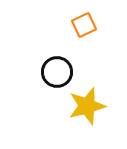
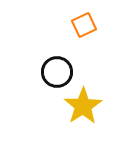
yellow star: moved 4 px left; rotated 18 degrees counterclockwise
